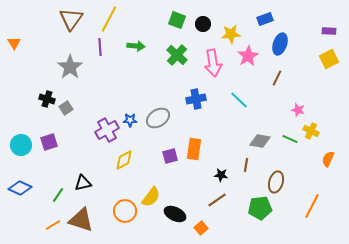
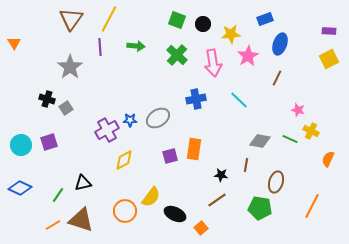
green pentagon at (260, 208): rotated 15 degrees clockwise
